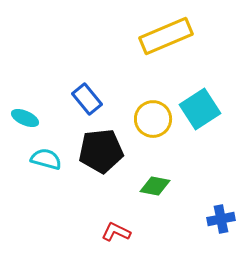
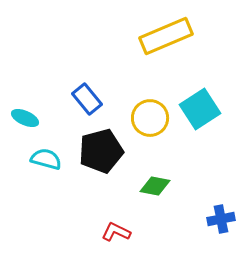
yellow circle: moved 3 px left, 1 px up
black pentagon: rotated 9 degrees counterclockwise
